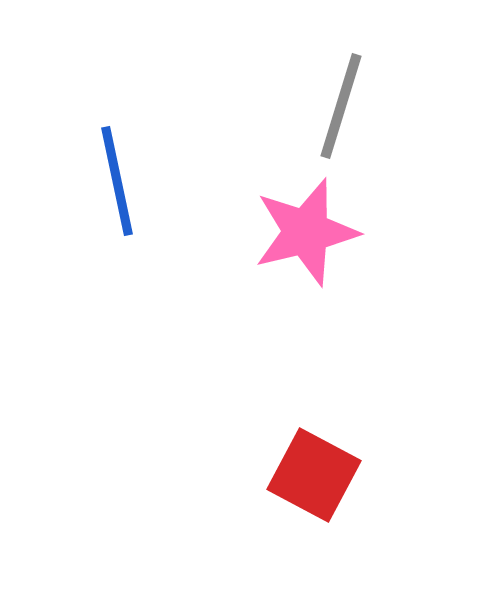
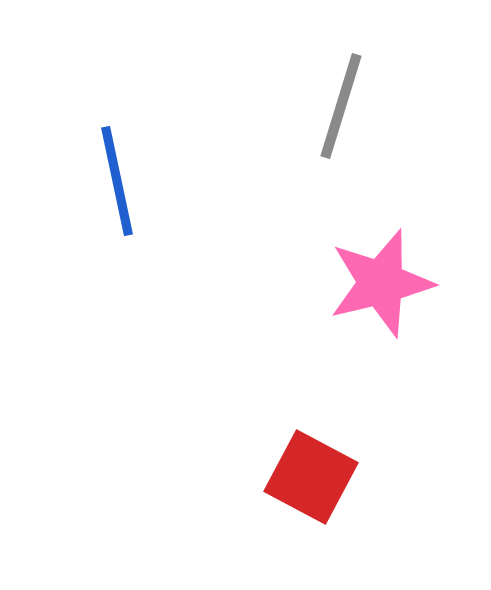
pink star: moved 75 px right, 51 px down
red square: moved 3 px left, 2 px down
